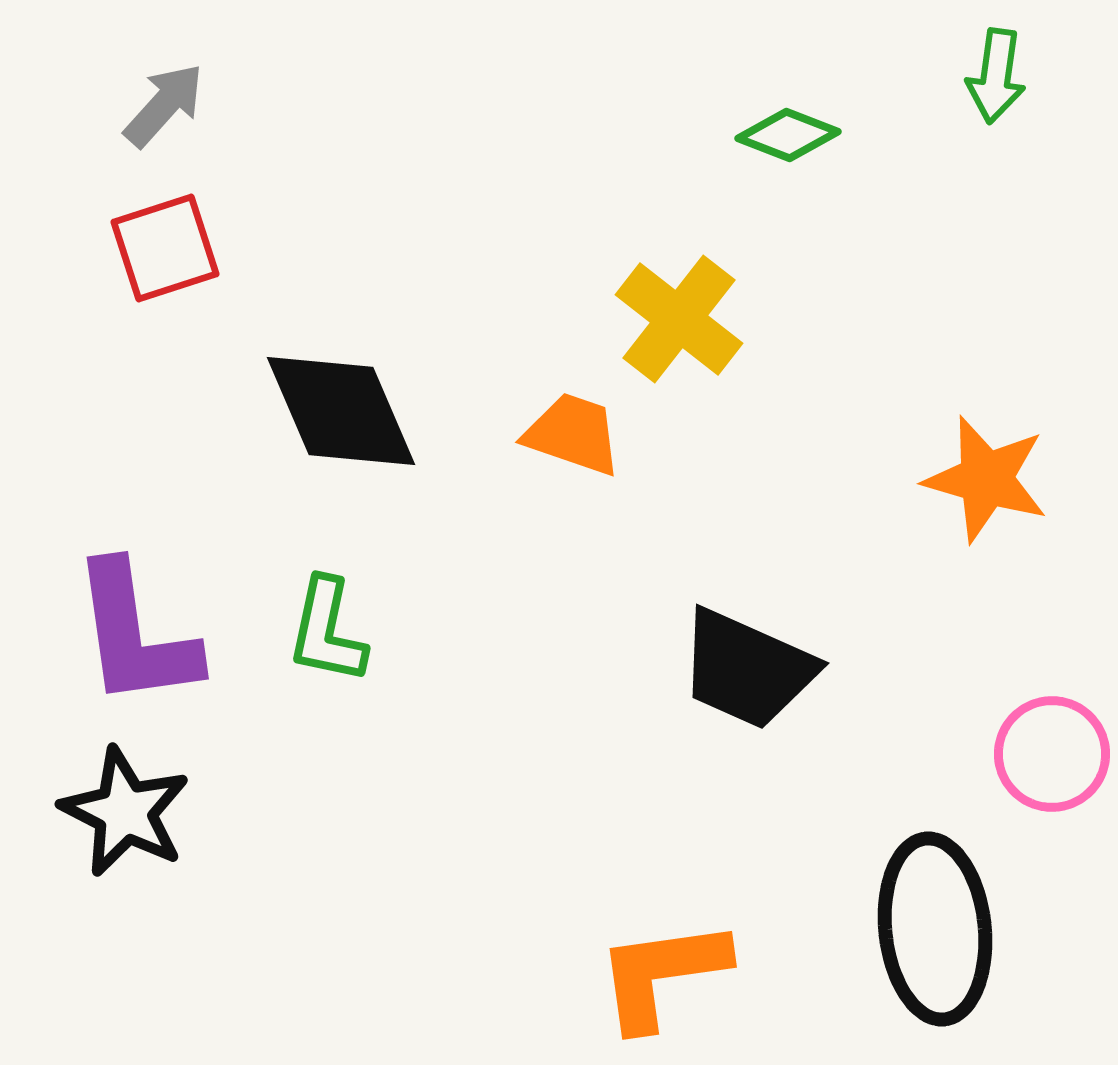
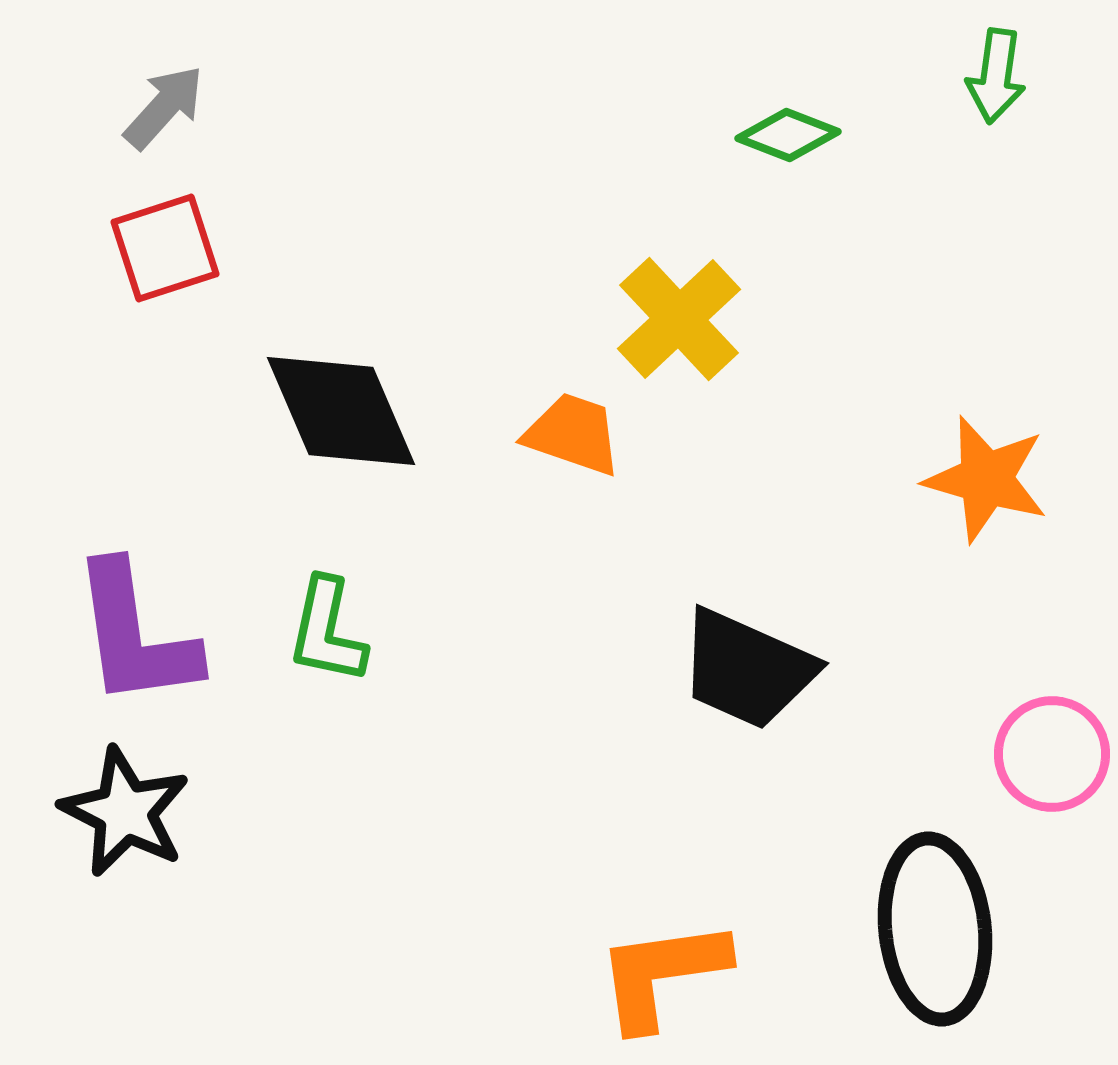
gray arrow: moved 2 px down
yellow cross: rotated 9 degrees clockwise
